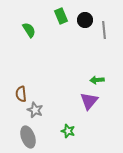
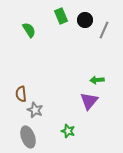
gray line: rotated 30 degrees clockwise
